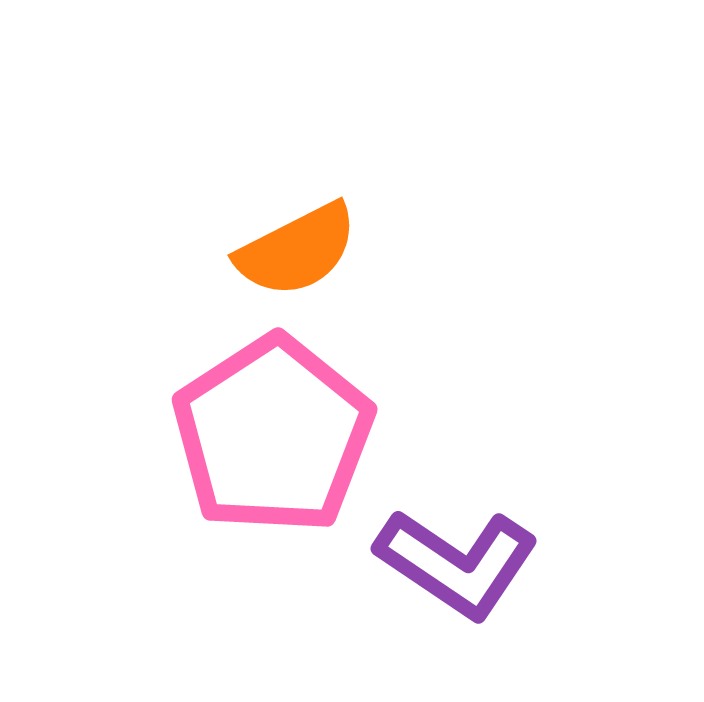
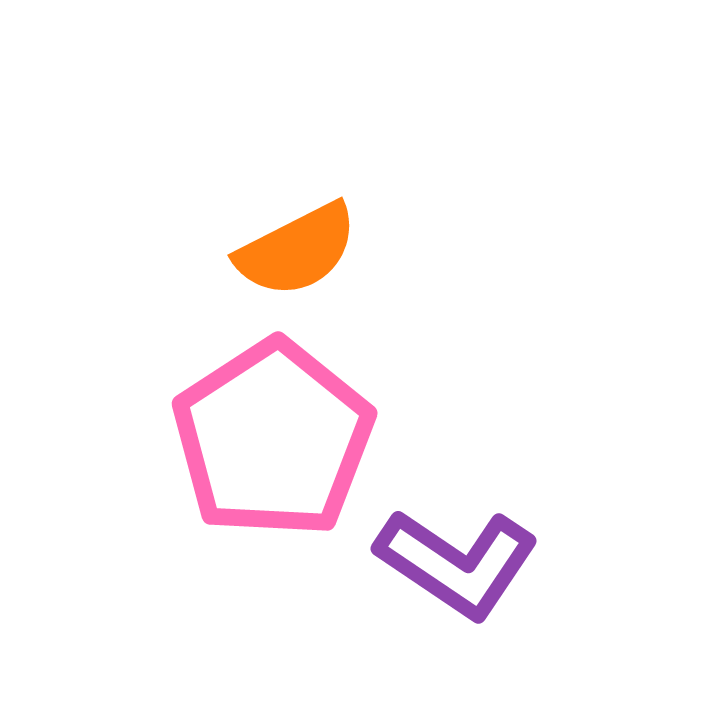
pink pentagon: moved 4 px down
